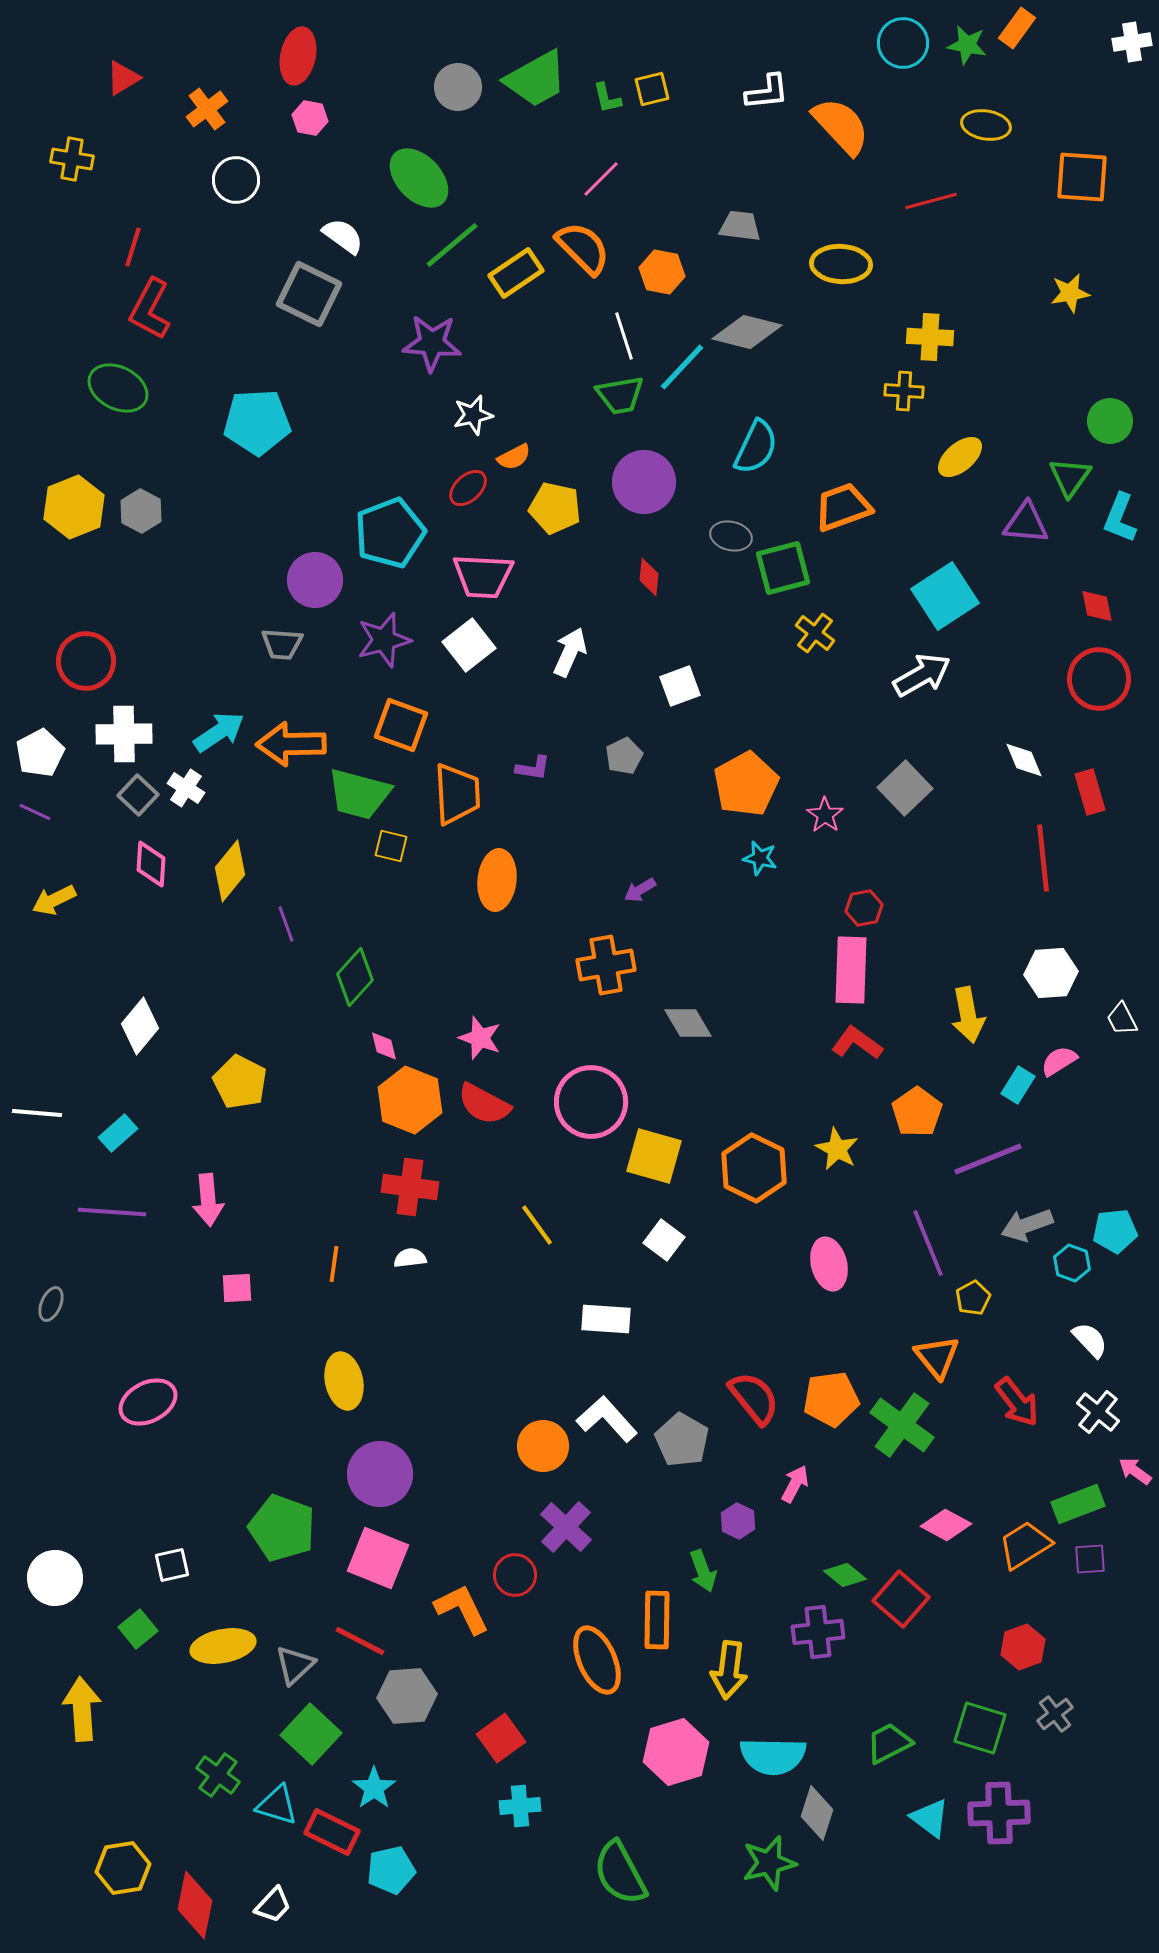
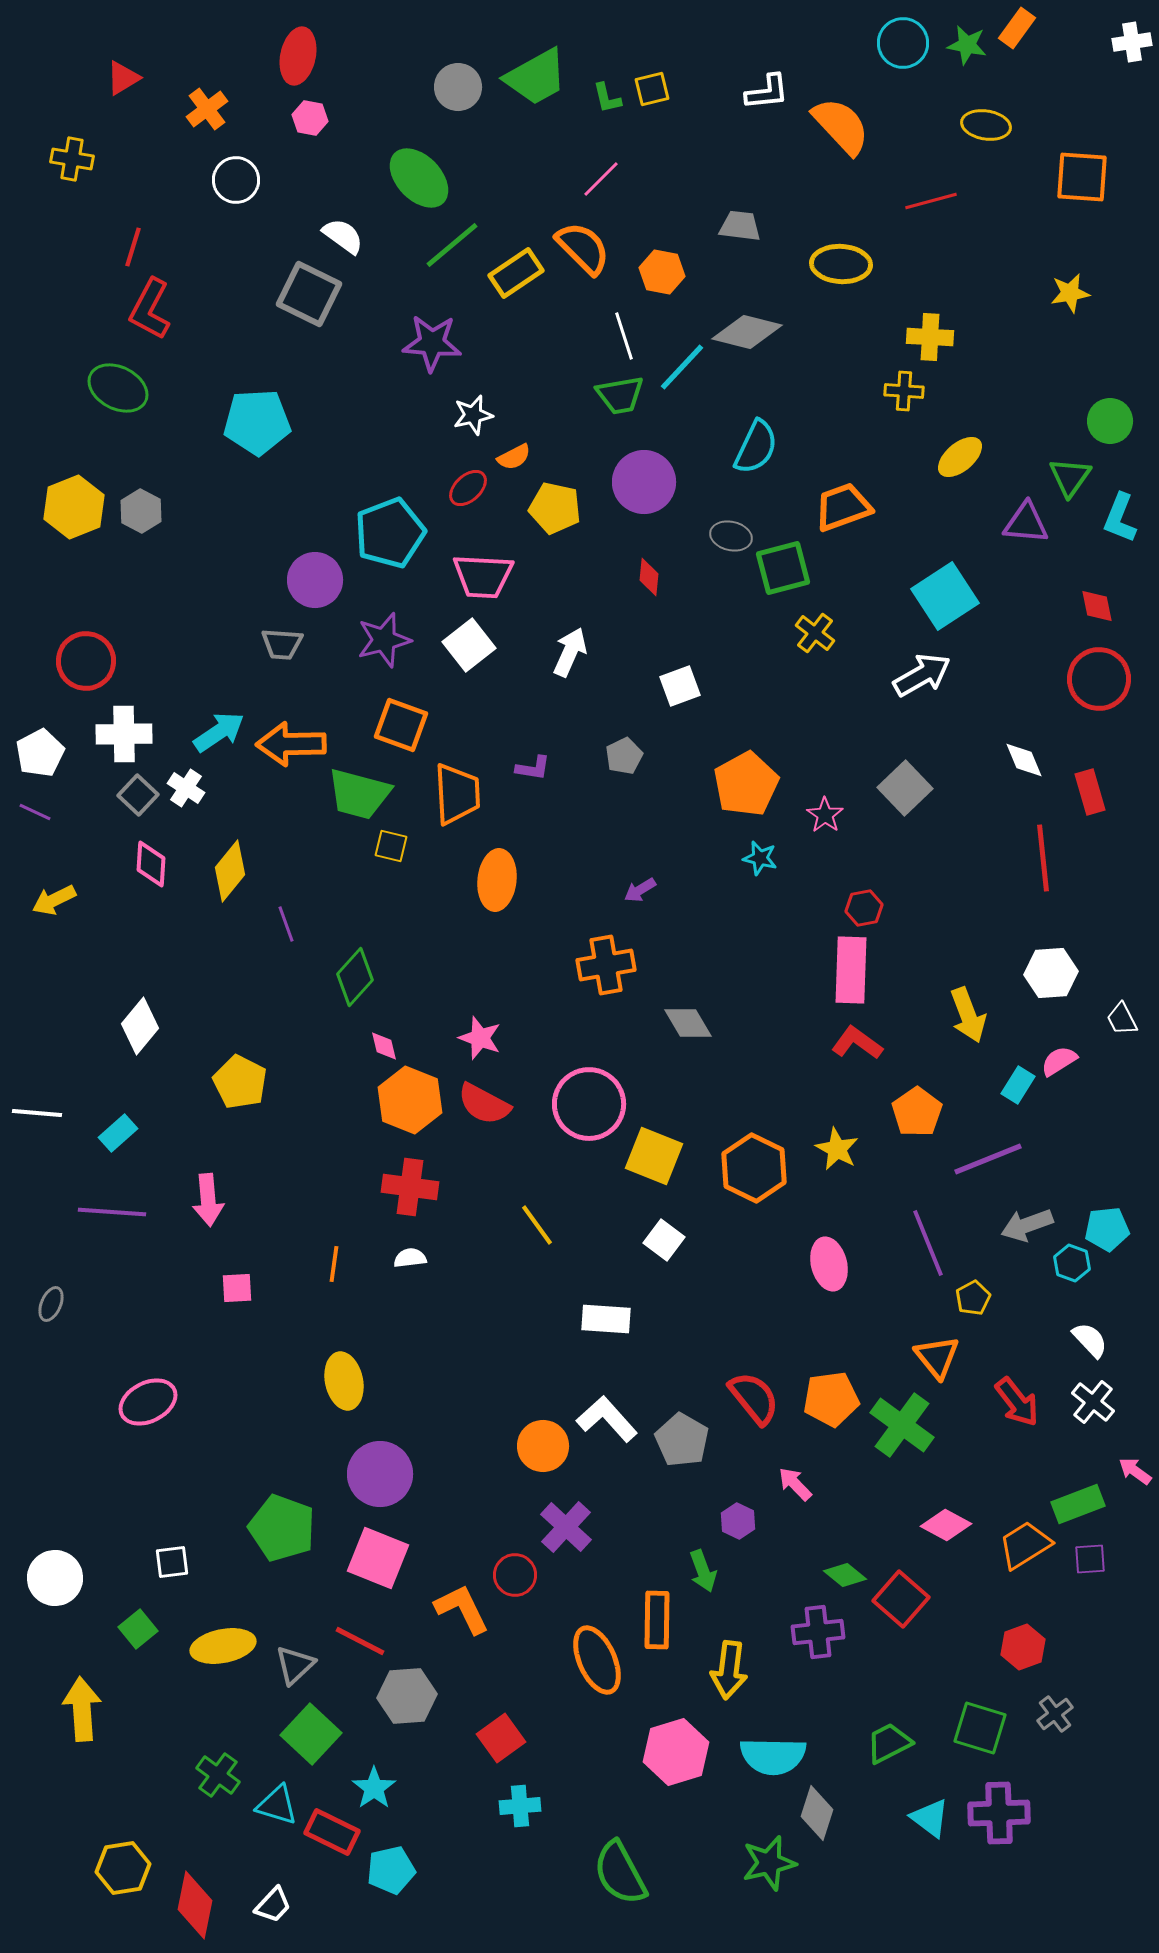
green trapezoid at (536, 79): moved 2 px up
yellow arrow at (968, 1015): rotated 10 degrees counterclockwise
pink circle at (591, 1102): moved 2 px left, 2 px down
yellow square at (654, 1156): rotated 6 degrees clockwise
cyan pentagon at (1115, 1231): moved 8 px left, 2 px up
white cross at (1098, 1412): moved 5 px left, 10 px up
pink arrow at (795, 1484): rotated 72 degrees counterclockwise
white square at (172, 1565): moved 3 px up; rotated 6 degrees clockwise
